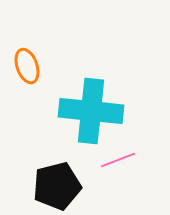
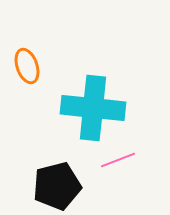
cyan cross: moved 2 px right, 3 px up
